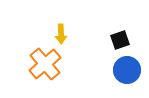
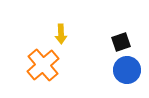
black square: moved 1 px right, 2 px down
orange cross: moved 2 px left, 1 px down
